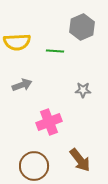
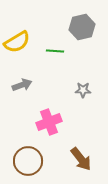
gray hexagon: rotated 10 degrees clockwise
yellow semicircle: rotated 28 degrees counterclockwise
brown arrow: moved 1 px right, 1 px up
brown circle: moved 6 px left, 5 px up
